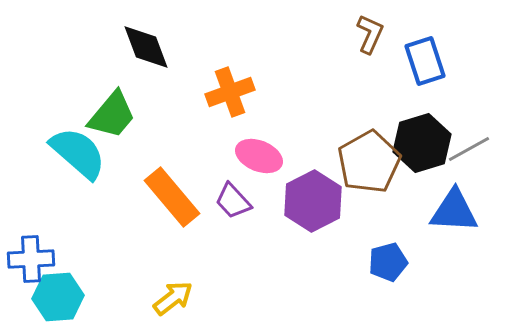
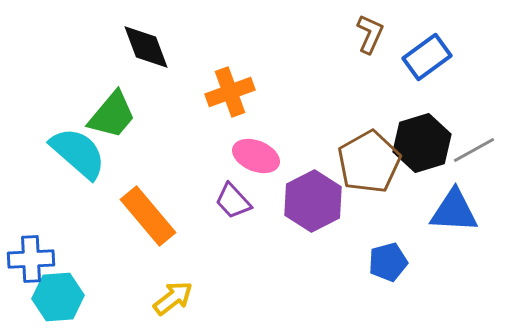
blue rectangle: moved 2 px right, 4 px up; rotated 72 degrees clockwise
gray line: moved 5 px right, 1 px down
pink ellipse: moved 3 px left
orange rectangle: moved 24 px left, 19 px down
